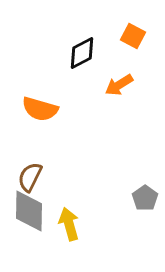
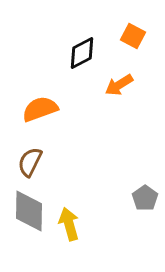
orange semicircle: rotated 144 degrees clockwise
brown semicircle: moved 15 px up
